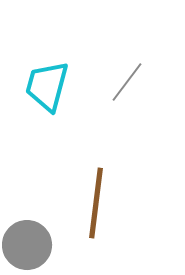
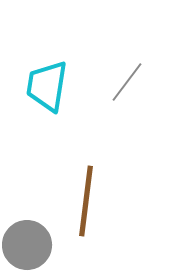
cyan trapezoid: rotated 6 degrees counterclockwise
brown line: moved 10 px left, 2 px up
